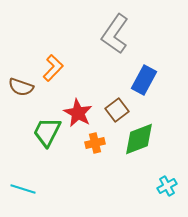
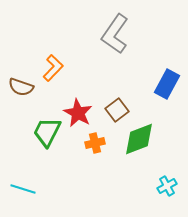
blue rectangle: moved 23 px right, 4 px down
